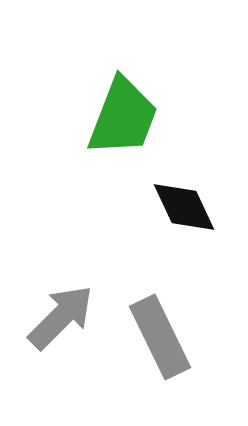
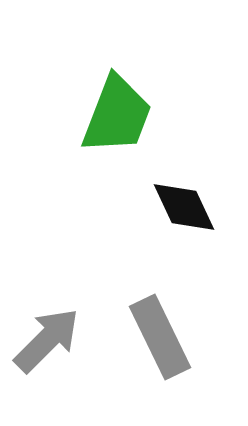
green trapezoid: moved 6 px left, 2 px up
gray arrow: moved 14 px left, 23 px down
